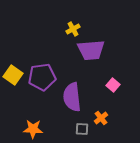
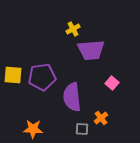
yellow square: rotated 30 degrees counterclockwise
pink square: moved 1 px left, 2 px up
